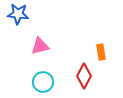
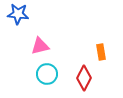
red diamond: moved 2 px down
cyan circle: moved 4 px right, 8 px up
